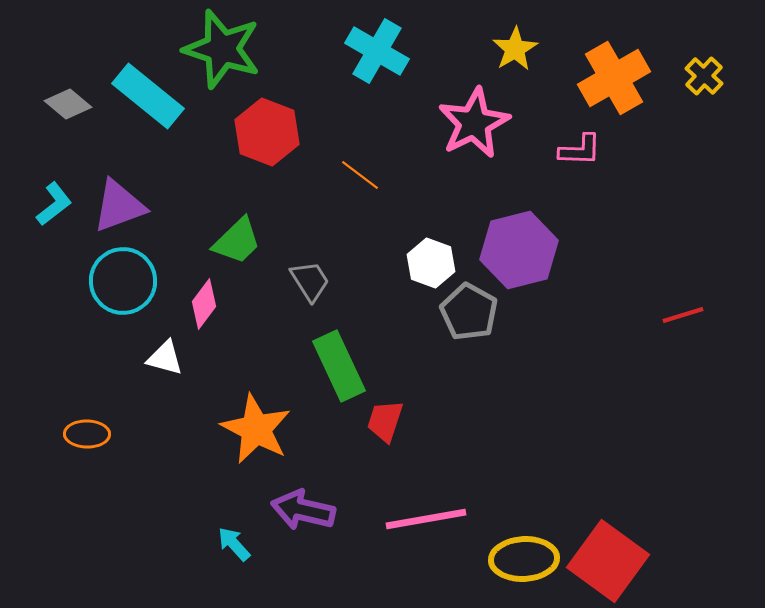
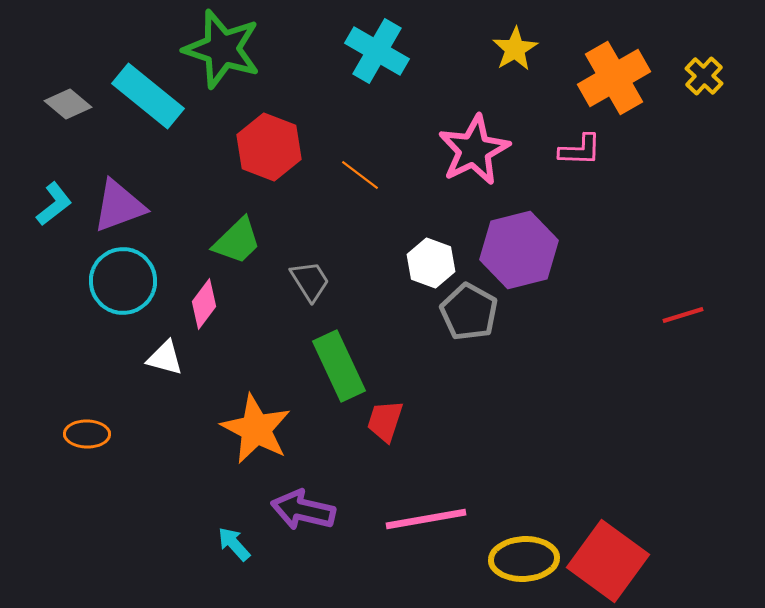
pink star: moved 27 px down
red hexagon: moved 2 px right, 15 px down
